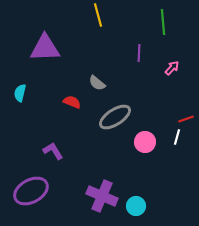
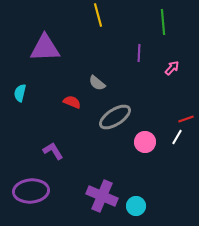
white line: rotated 14 degrees clockwise
purple ellipse: rotated 24 degrees clockwise
